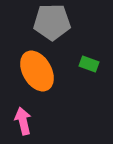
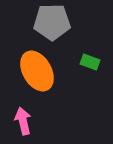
green rectangle: moved 1 px right, 2 px up
